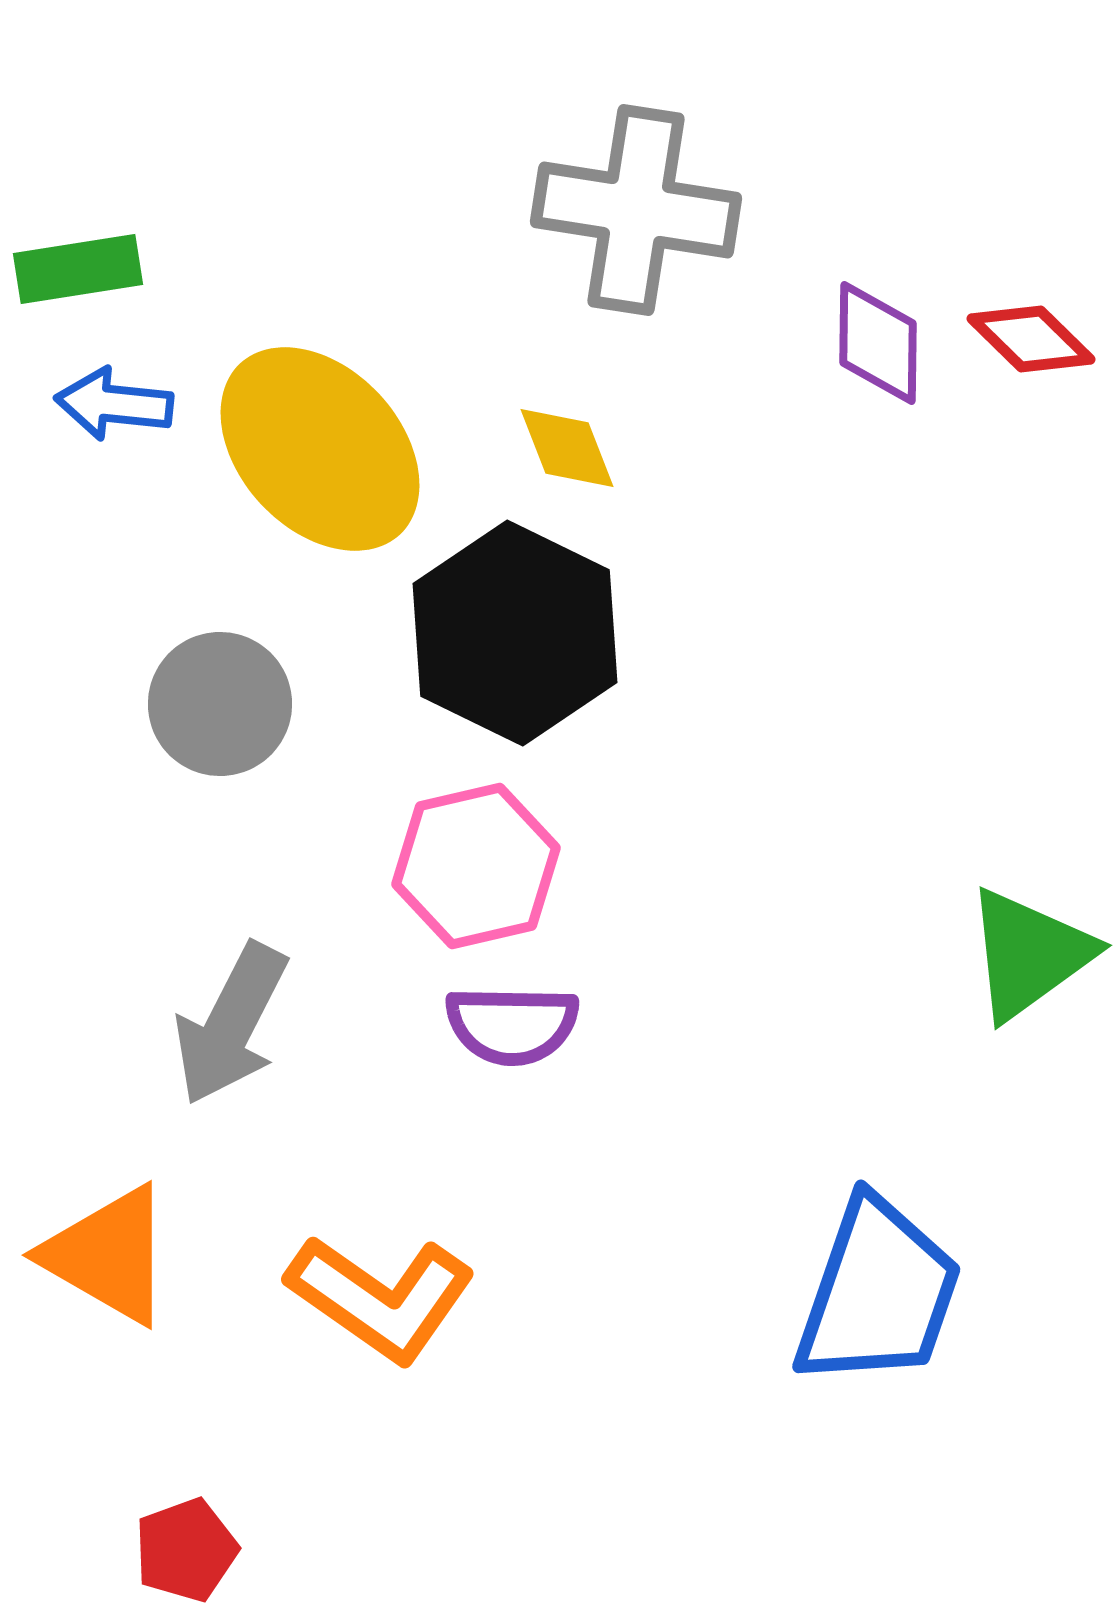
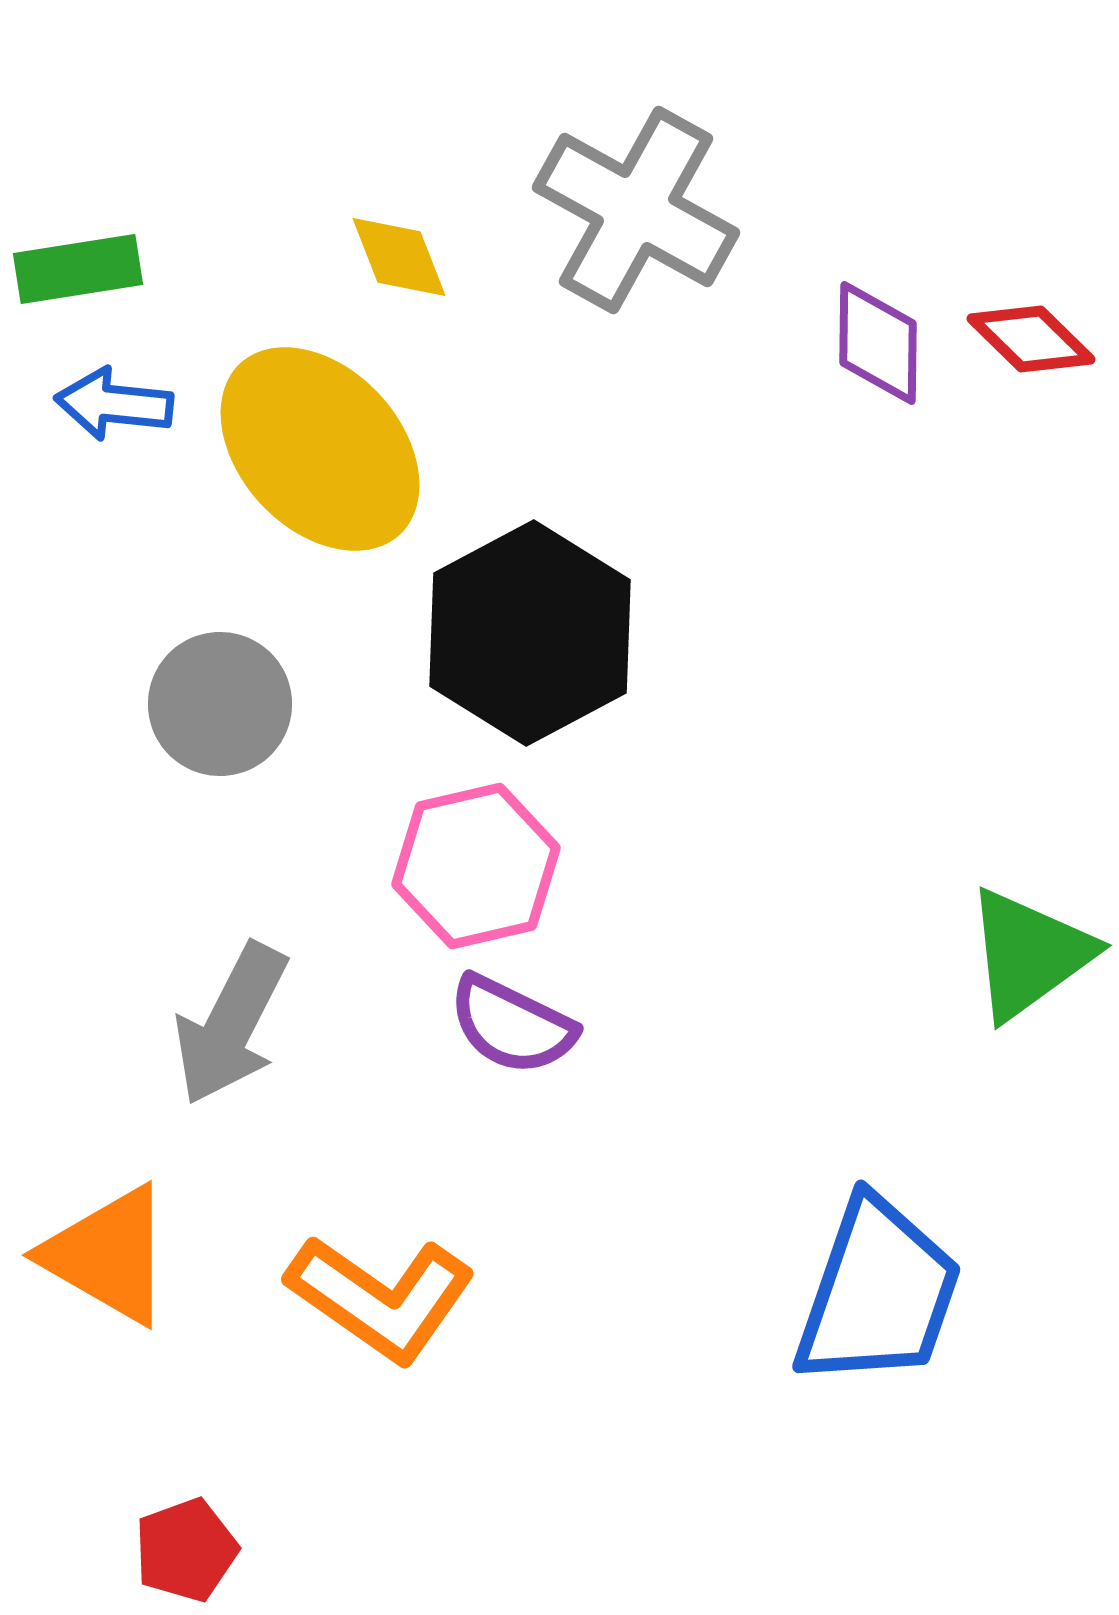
gray cross: rotated 20 degrees clockwise
yellow diamond: moved 168 px left, 191 px up
black hexagon: moved 15 px right; rotated 6 degrees clockwise
purple semicircle: rotated 25 degrees clockwise
